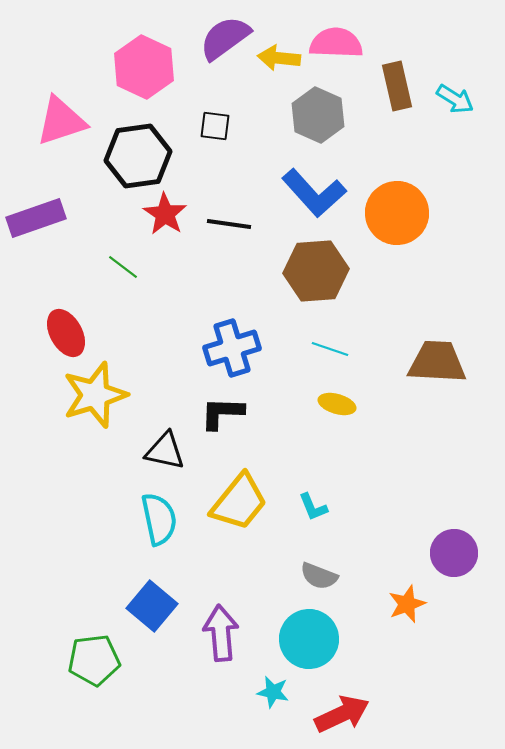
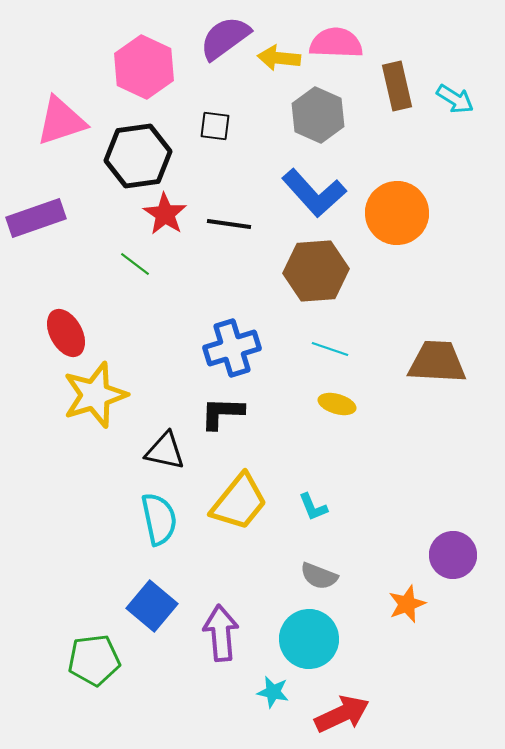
green line: moved 12 px right, 3 px up
purple circle: moved 1 px left, 2 px down
